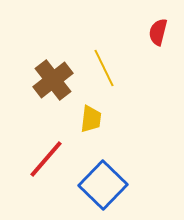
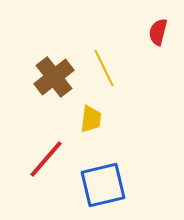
brown cross: moved 1 px right, 3 px up
blue square: rotated 33 degrees clockwise
